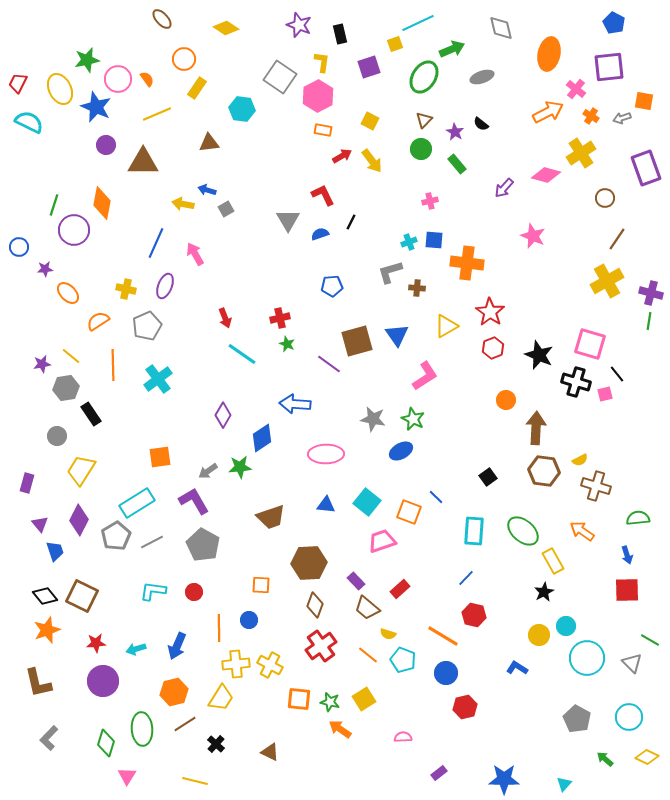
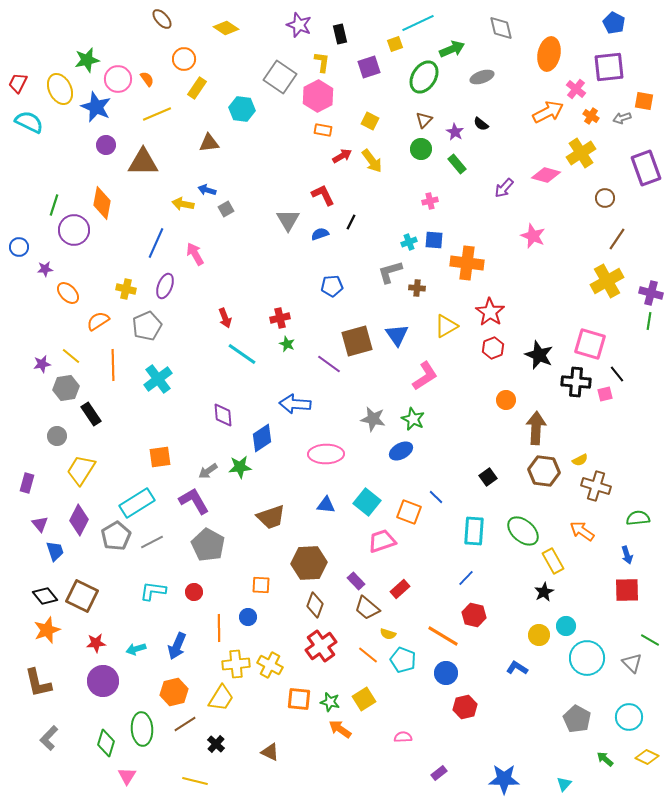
black cross at (576, 382): rotated 12 degrees counterclockwise
purple diamond at (223, 415): rotated 35 degrees counterclockwise
gray pentagon at (203, 545): moved 5 px right
blue circle at (249, 620): moved 1 px left, 3 px up
